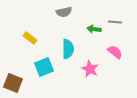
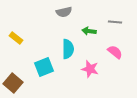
green arrow: moved 5 px left, 2 px down
yellow rectangle: moved 14 px left
pink star: rotated 12 degrees counterclockwise
brown square: rotated 18 degrees clockwise
